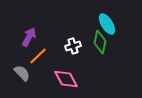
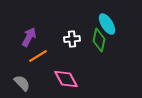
green diamond: moved 1 px left, 2 px up
white cross: moved 1 px left, 7 px up; rotated 14 degrees clockwise
orange line: rotated 12 degrees clockwise
gray semicircle: moved 10 px down
